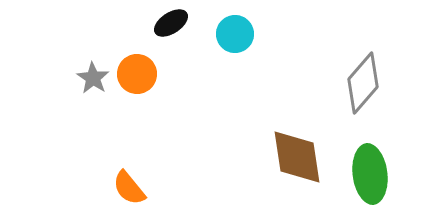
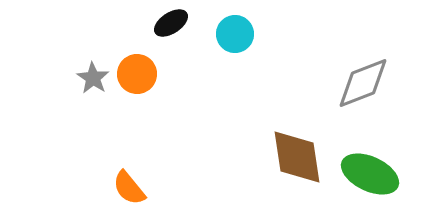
gray diamond: rotated 28 degrees clockwise
green ellipse: rotated 58 degrees counterclockwise
